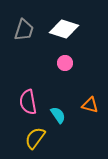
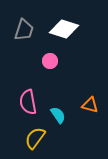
pink circle: moved 15 px left, 2 px up
